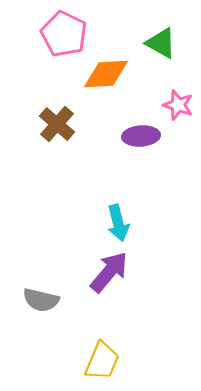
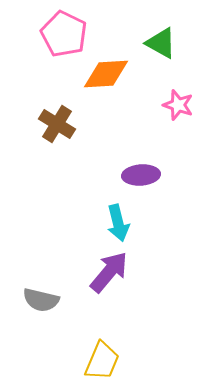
brown cross: rotated 9 degrees counterclockwise
purple ellipse: moved 39 px down
